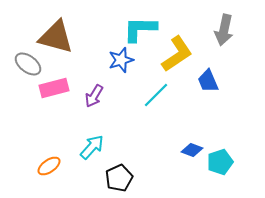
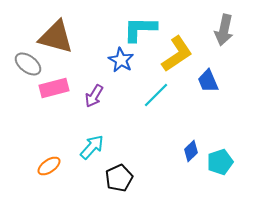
blue star: rotated 25 degrees counterclockwise
blue diamond: moved 1 px left, 1 px down; rotated 65 degrees counterclockwise
